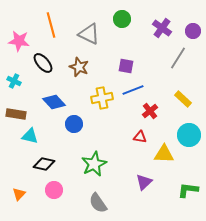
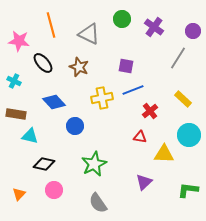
purple cross: moved 8 px left, 1 px up
blue circle: moved 1 px right, 2 px down
